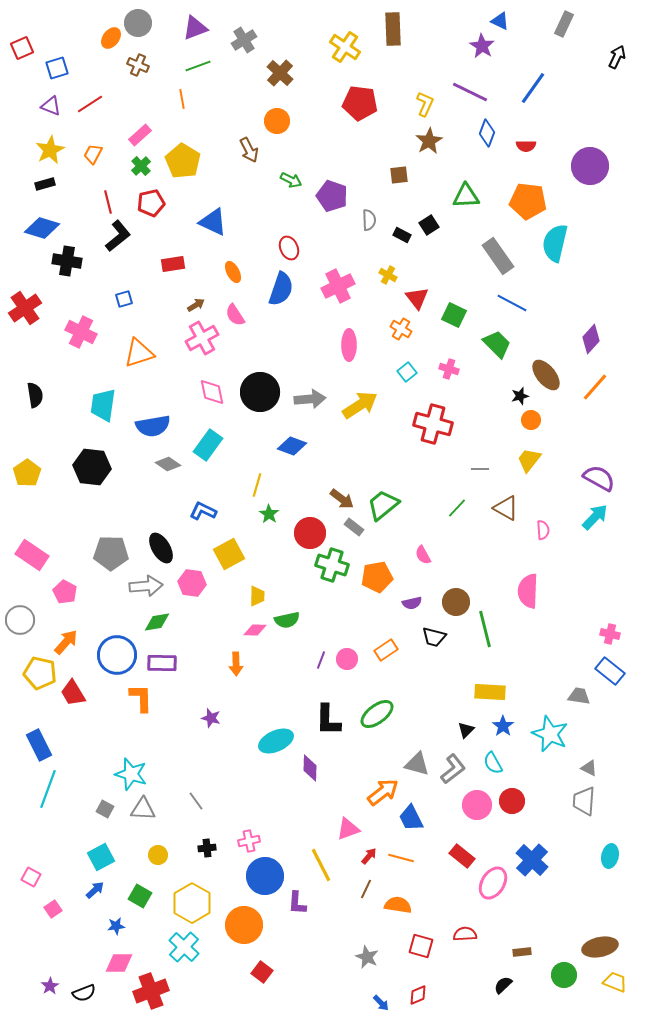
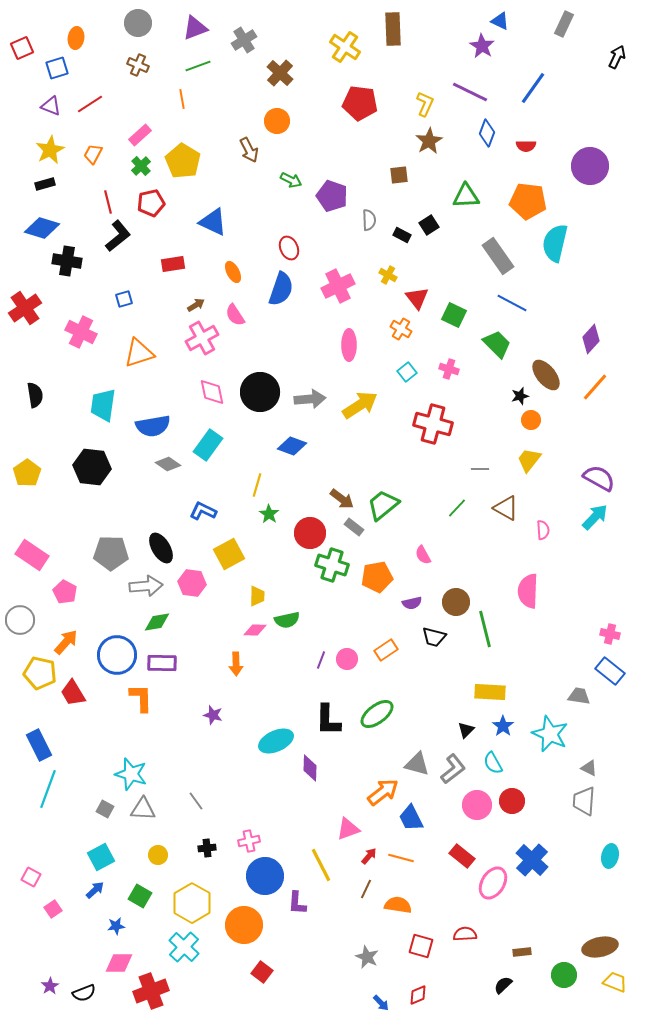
orange ellipse at (111, 38): moved 35 px left; rotated 30 degrees counterclockwise
purple star at (211, 718): moved 2 px right, 3 px up
